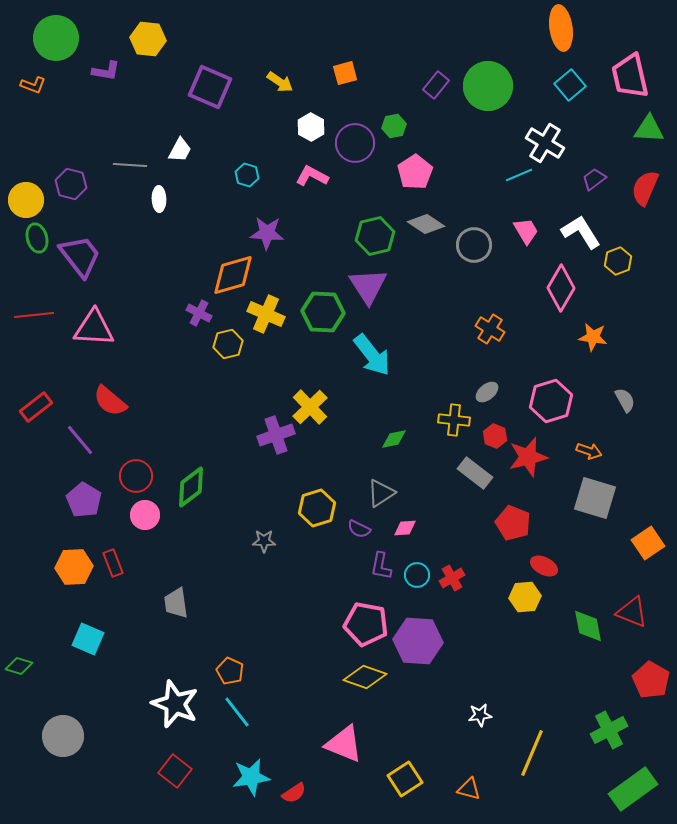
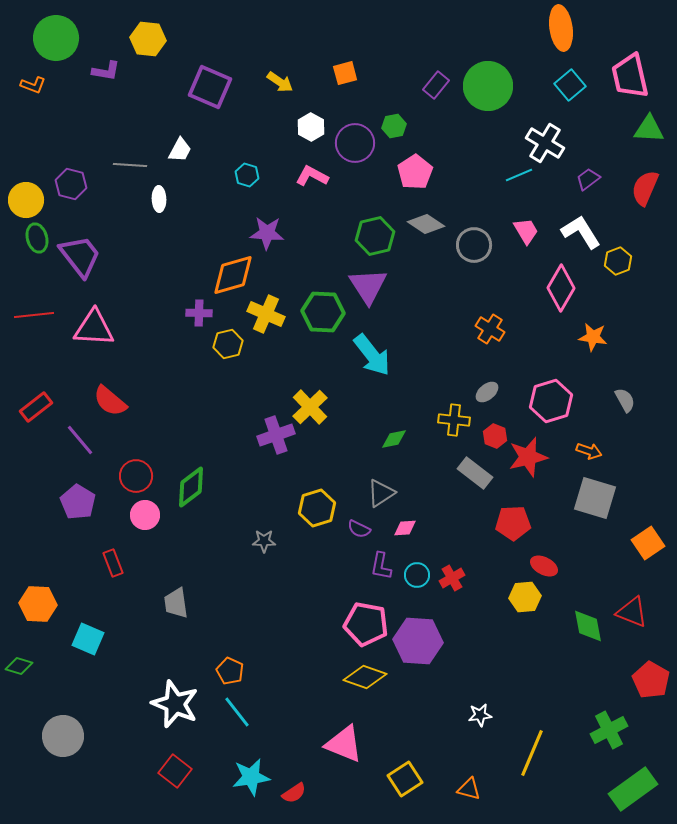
purple trapezoid at (594, 179): moved 6 px left
purple cross at (199, 313): rotated 25 degrees counterclockwise
purple pentagon at (84, 500): moved 6 px left, 2 px down
red pentagon at (513, 523): rotated 24 degrees counterclockwise
orange hexagon at (74, 567): moved 36 px left, 37 px down; rotated 6 degrees clockwise
